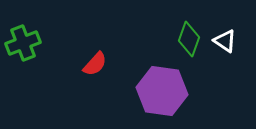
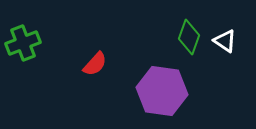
green diamond: moved 2 px up
